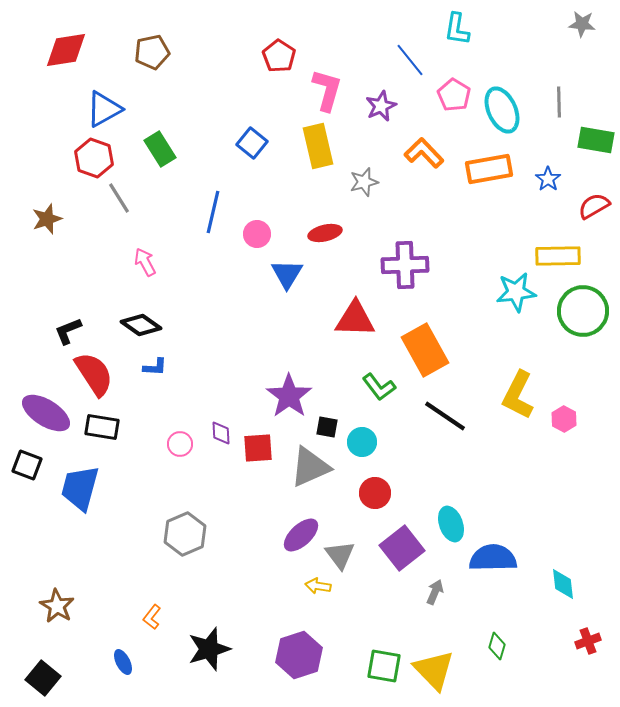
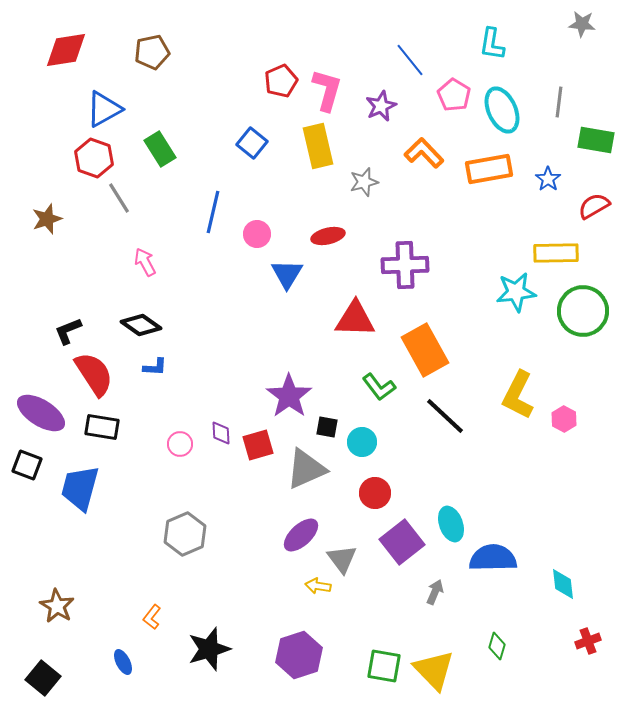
cyan L-shape at (457, 29): moved 35 px right, 15 px down
red pentagon at (279, 56): moved 2 px right, 25 px down; rotated 16 degrees clockwise
gray line at (559, 102): rotated 8 degrees clockwise
red ellipse at (325, 233): moved 3 px right, 3 px down
yellow rectangle at (558, 256): moved 2 px left, 3 px up
purple ellipse at (46, 413): moved 5 px left
black line at (445, 416): rotated 9 degrees clockwise
red square at (258, 448): moved 3 px up; rotated 12 degrees counterclockwise
gray triangle at (310, 467): moved 4 px left, 2 px down
purple square at (402, 548): moved 6 px up
gray triangle at (340, 555): moved 2 px right, 4 px down
